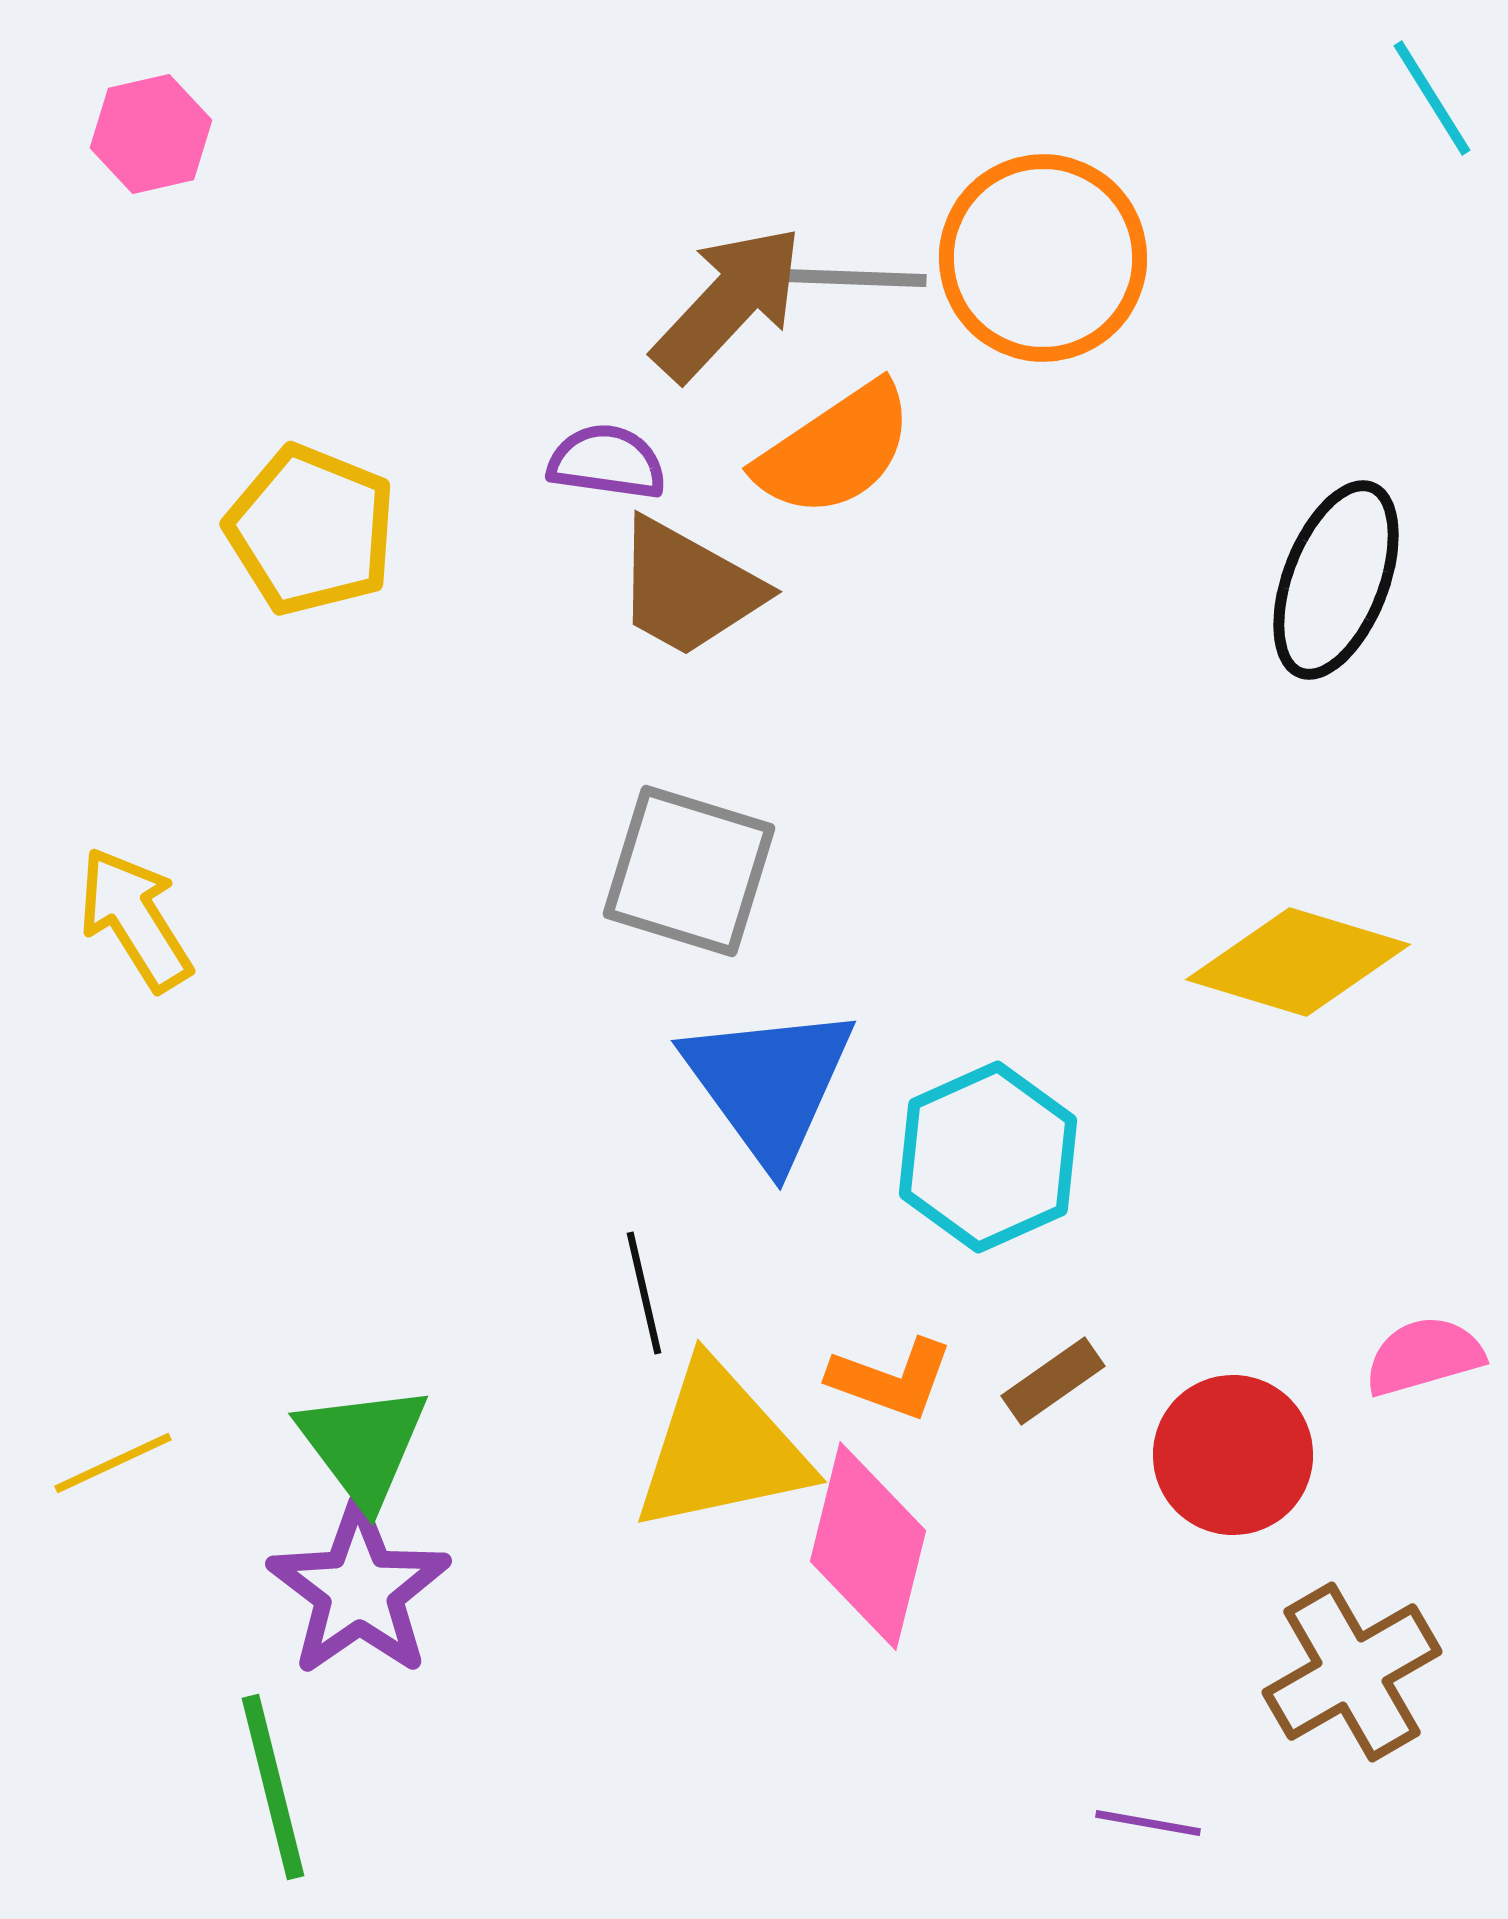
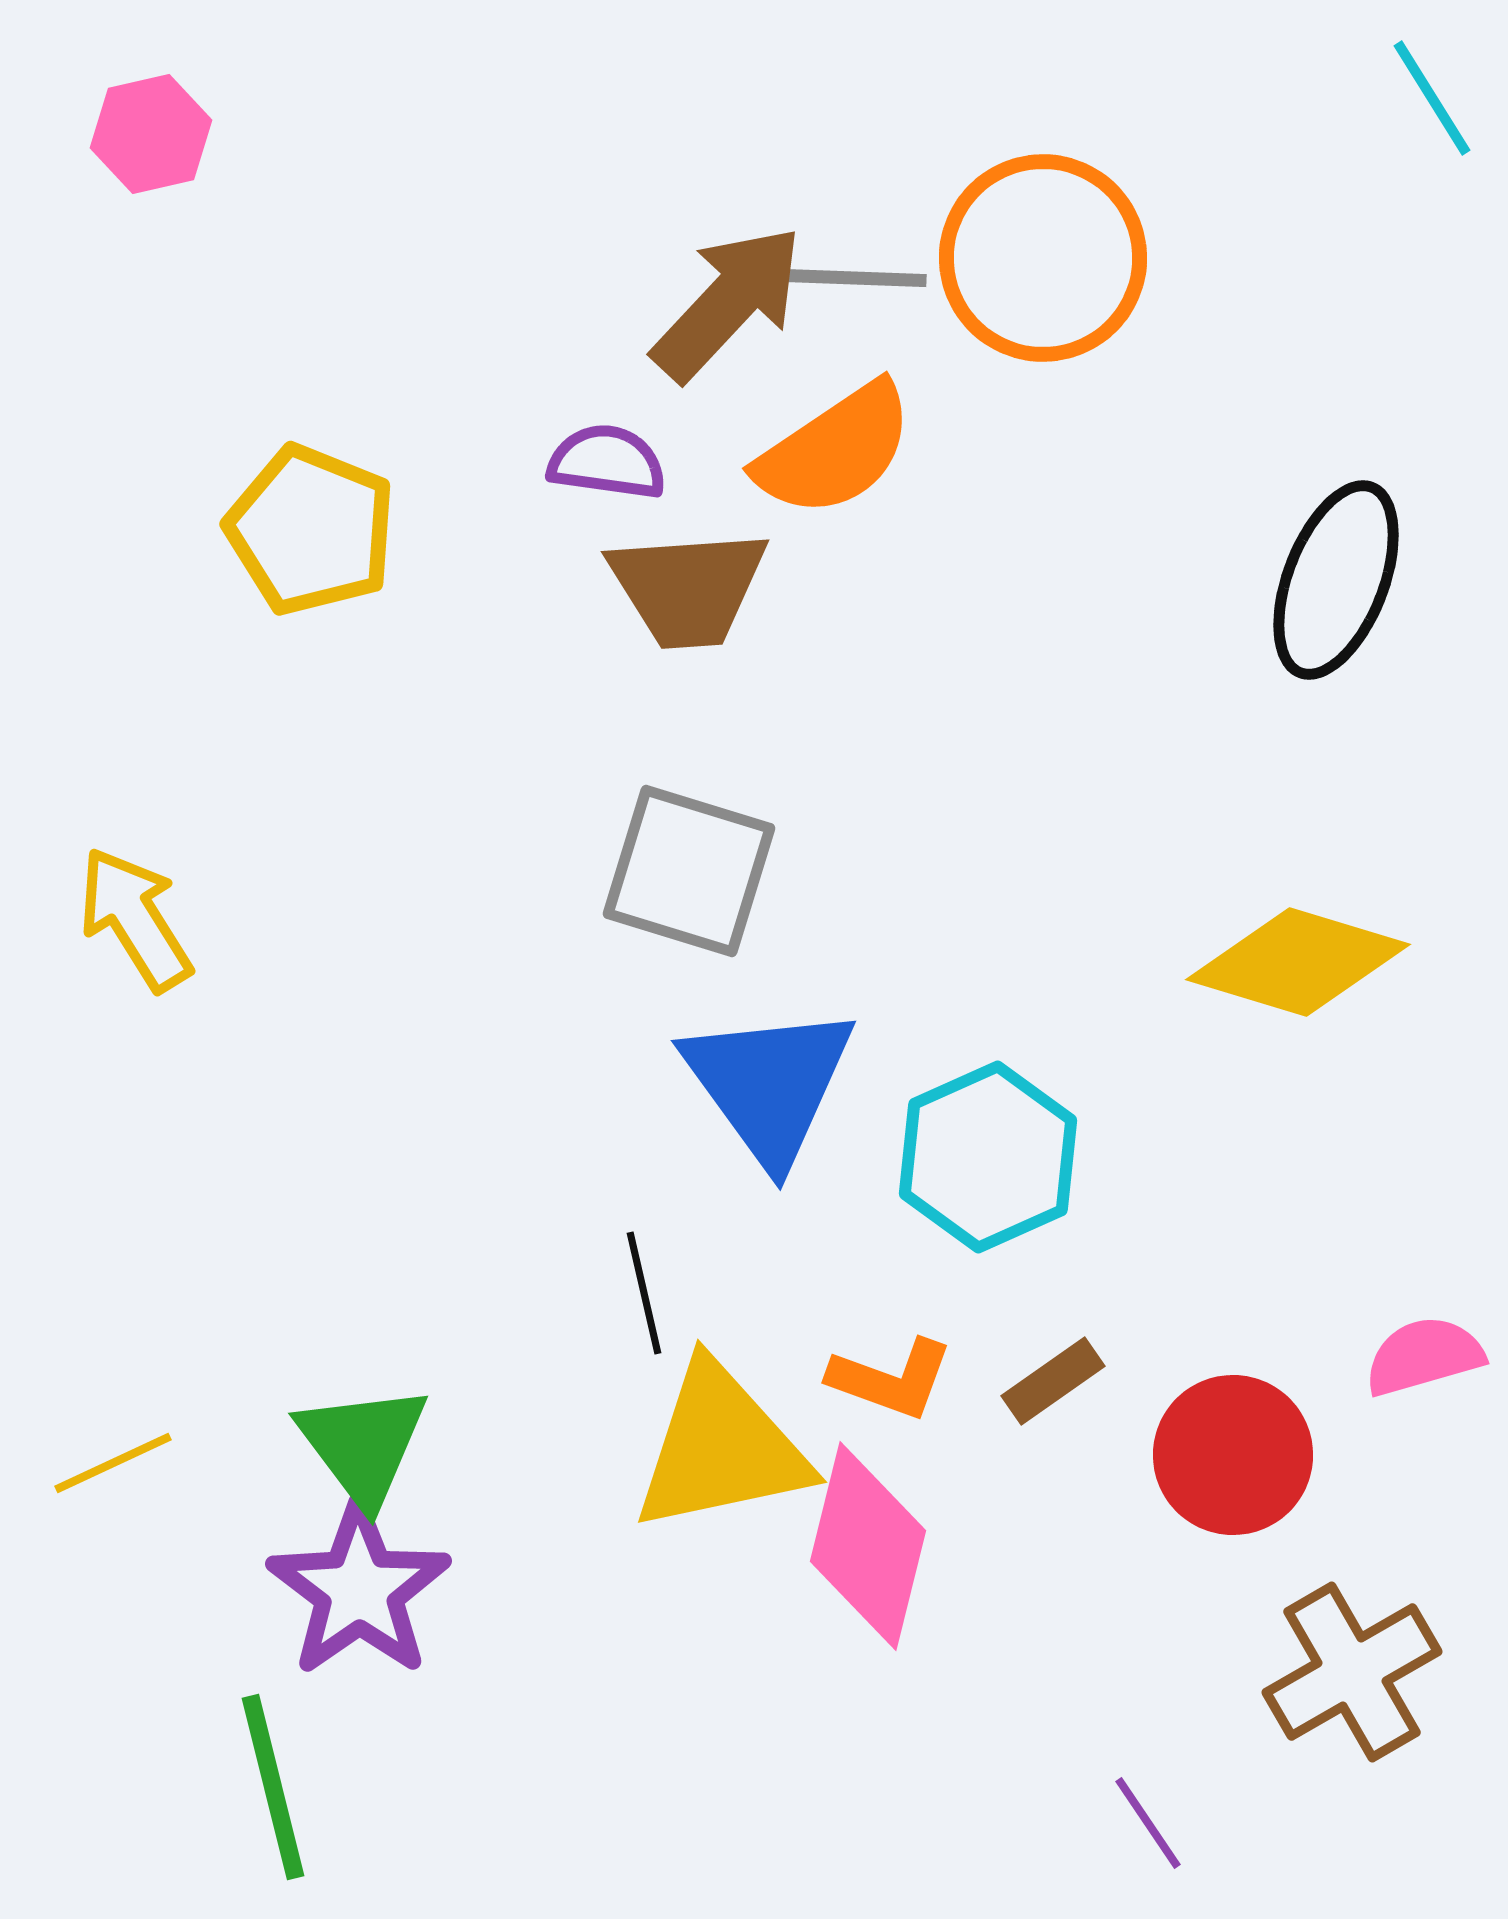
brown trapezoid: rotated 33 degrees counterclockwise
purple line: rotated 46 degrees clockwise
